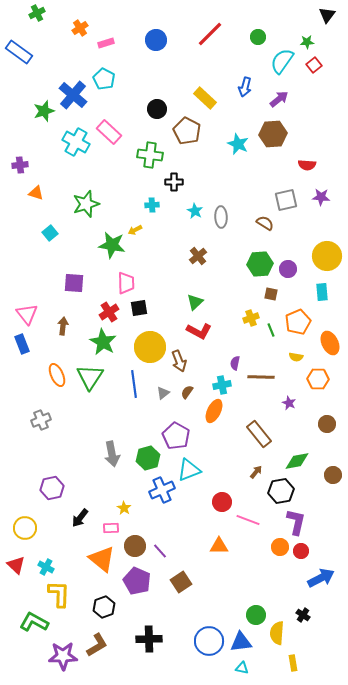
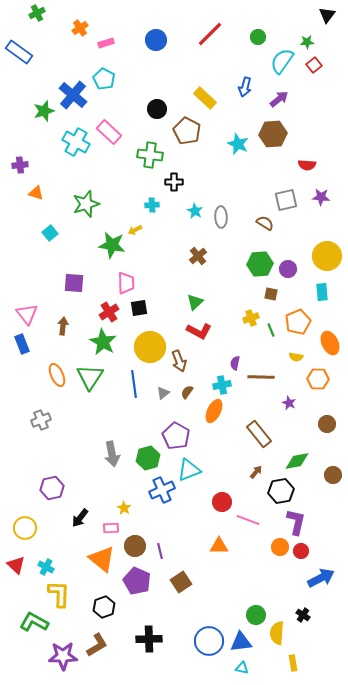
purple line at (160, 551): rotated 28 degrees clockwise
